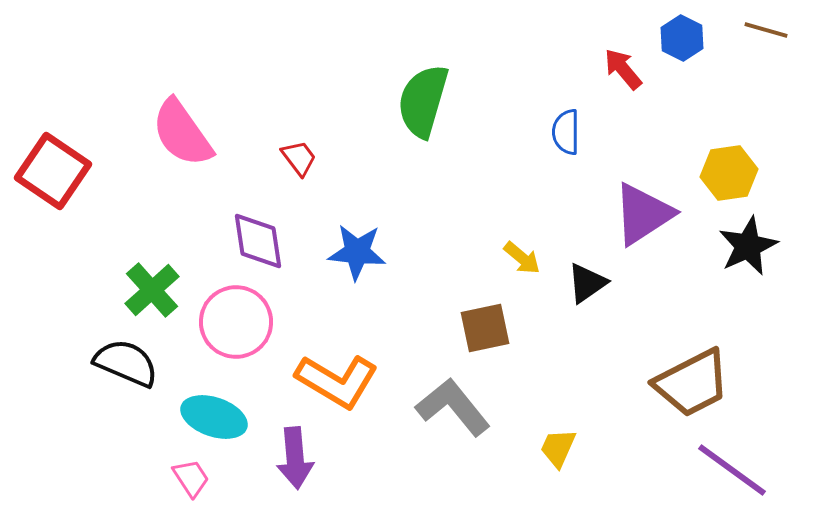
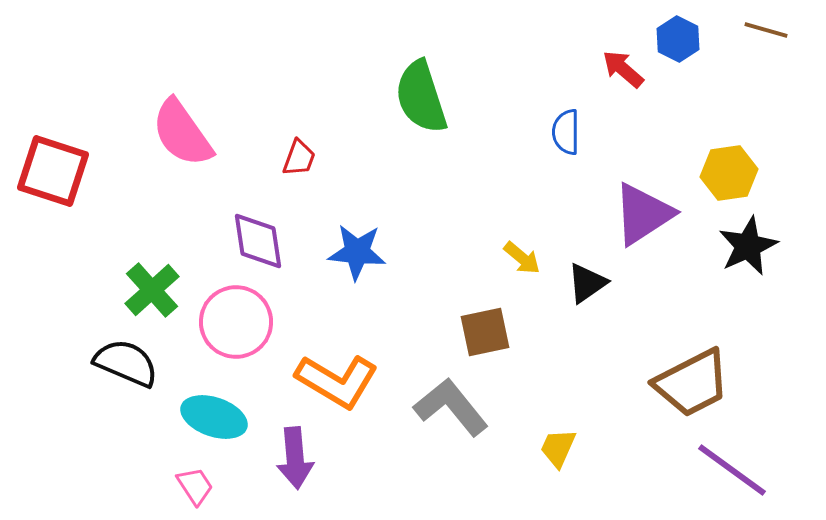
blue hexagon: moved 4 px left, 1 px down
red arrow: rotated 9 degrees counterclockwise
green semicircle: moved 2 px left, 4 px up; rotated 34 degrees counterclockwise
red trapezoid: rotated 57 degrees clockwise
red square: rotated 16 degrees counterclockwise
brown square: moved 4 px down
gray L-shape: moved 2 px left
pink trapezoid: moved 4 px right, 8 px down
